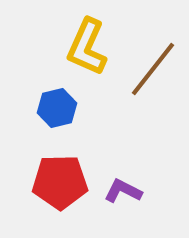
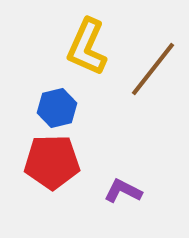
red pentagon: moved 8 px left, 20 px up
